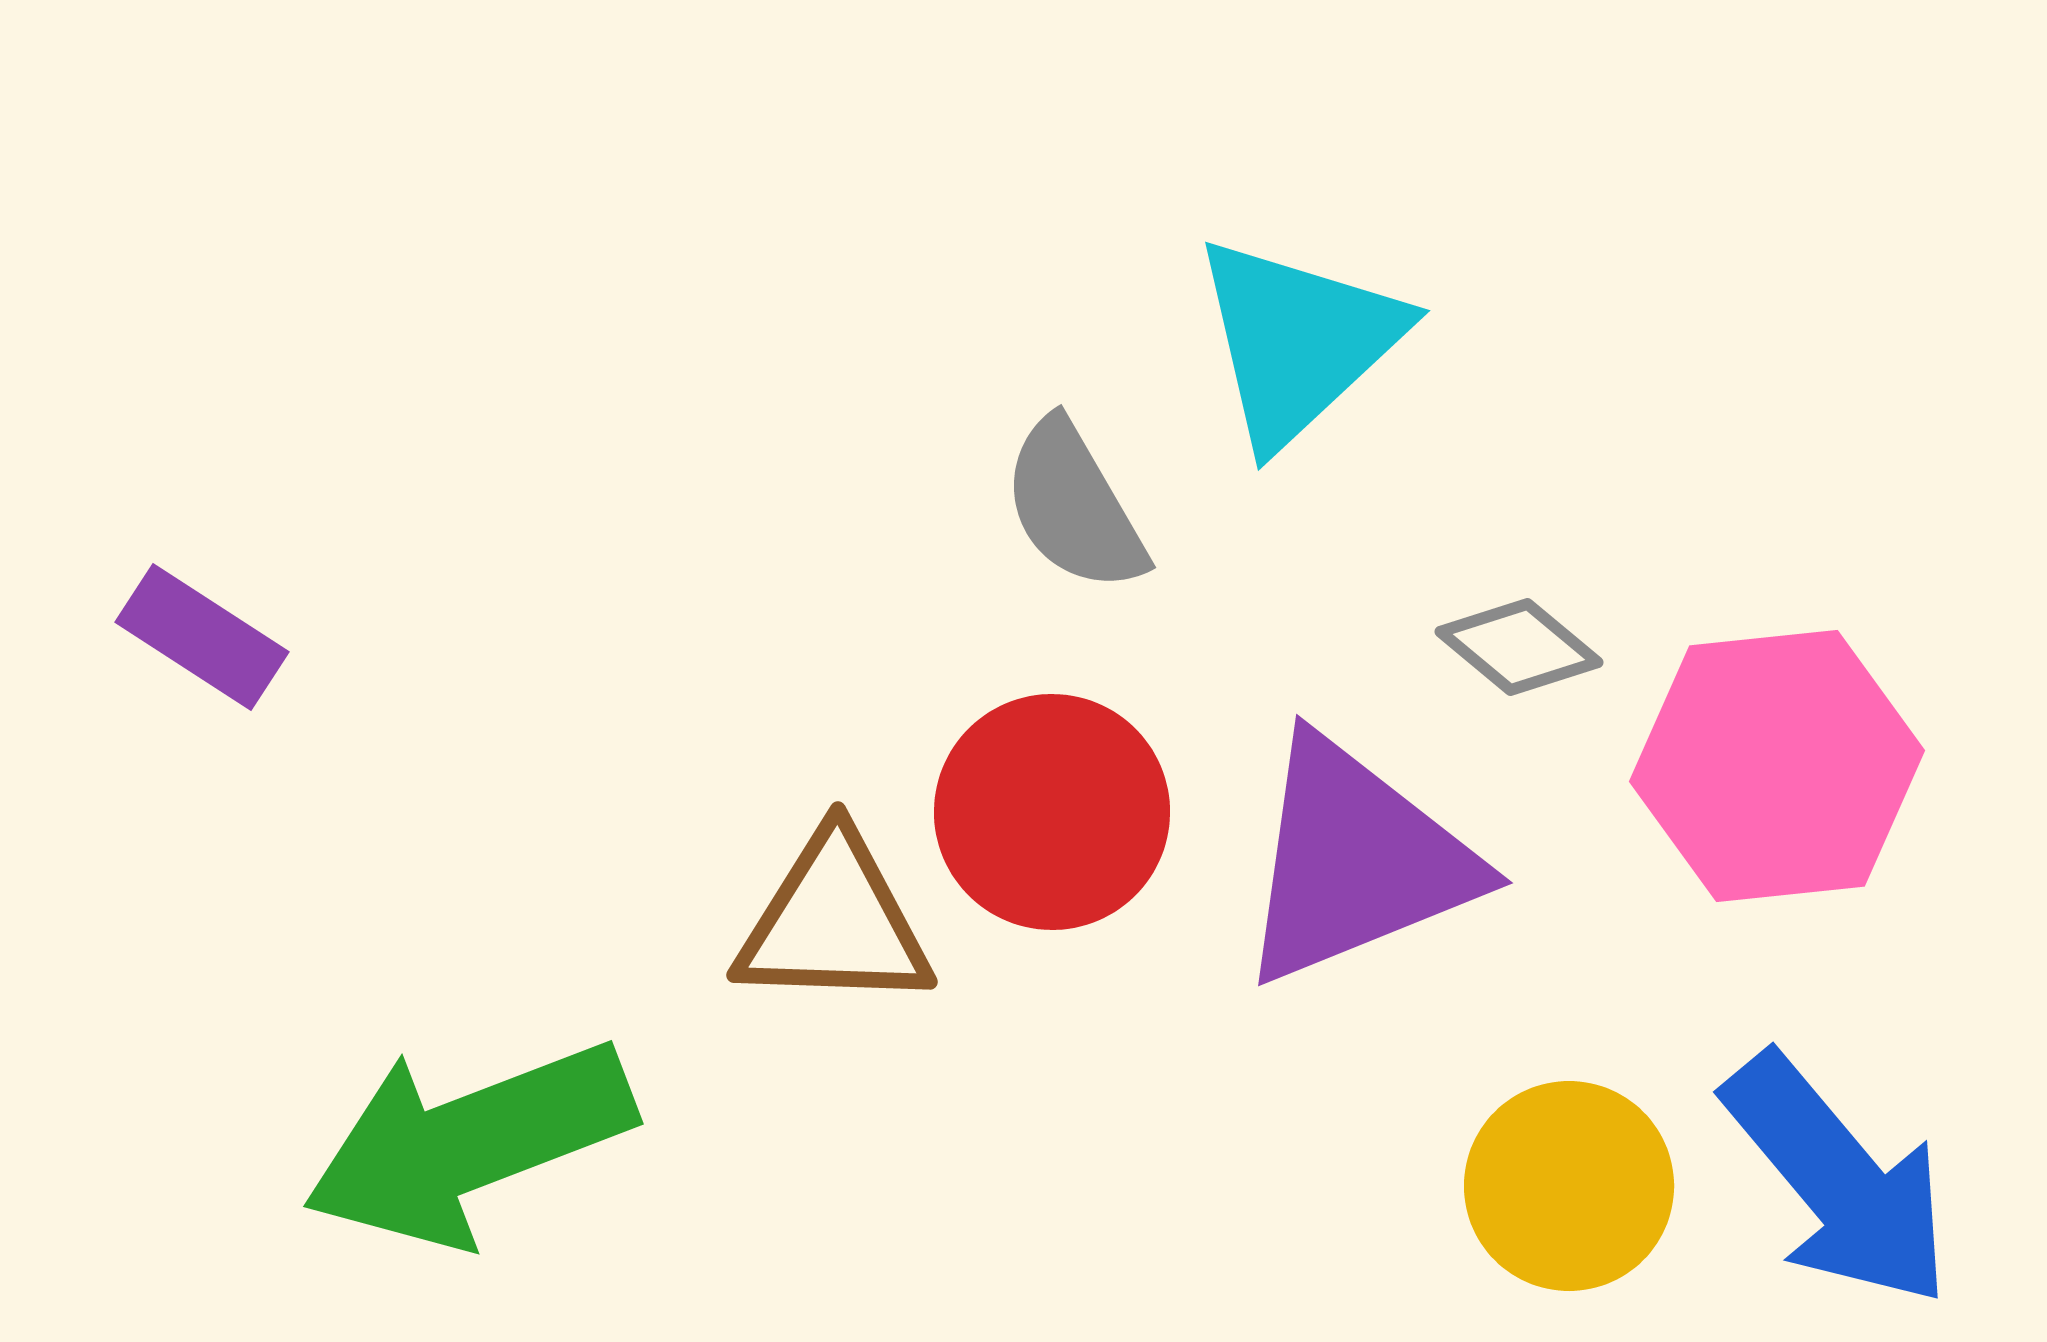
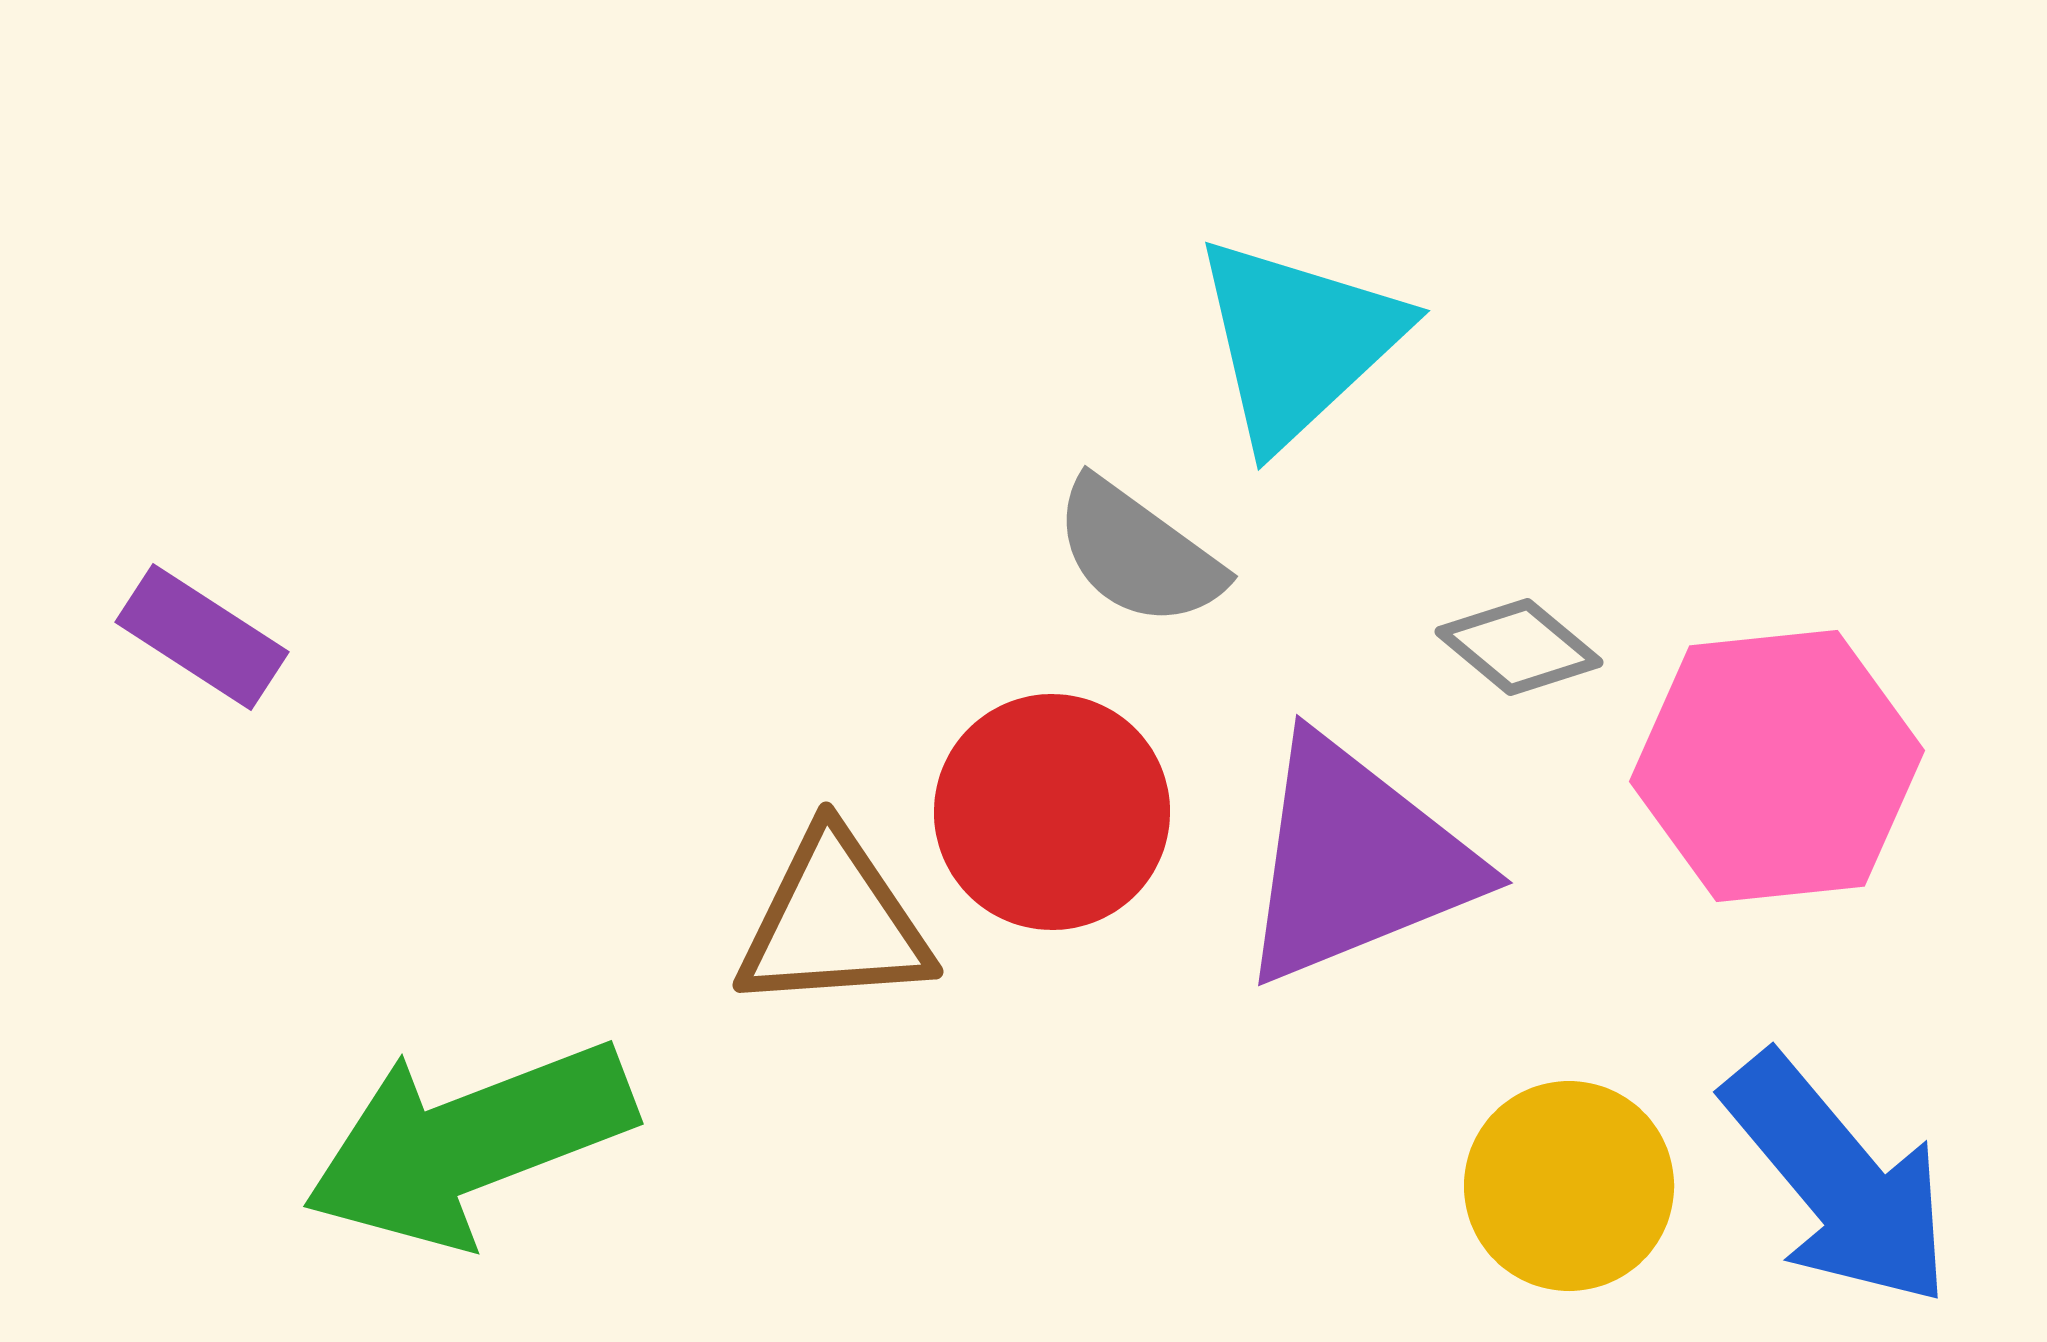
gray semicircle: moved 64 px right, 47 px down; rotated 24 degrees counterclockwise
brown triangle: rotated 6 degrees counterclockwise
